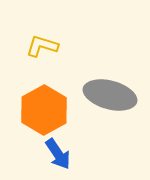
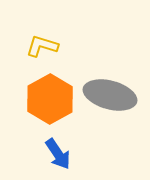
orange hexagon: moved 6 px right, 11 px up
